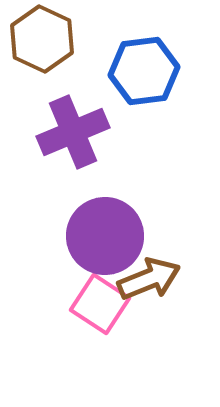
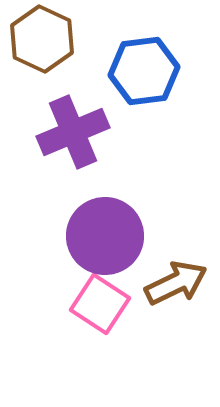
brown arrow: moved 27 px right, 4 px down; rotated 4 degrees counterclockwise
